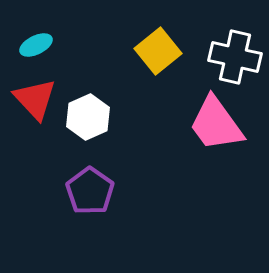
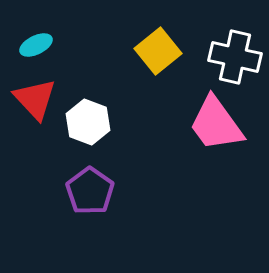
white hexagon: moved 5 px down; rotated 15 degrees counterclockwise
